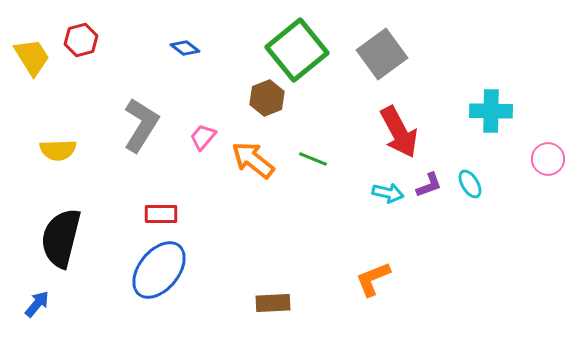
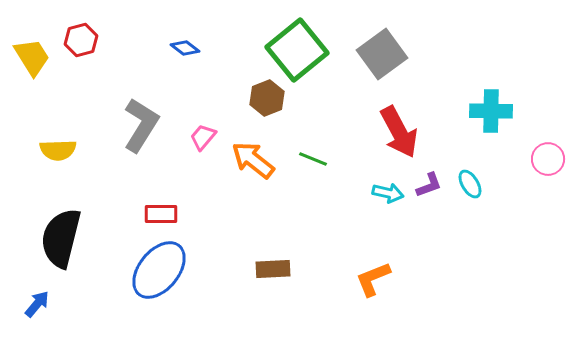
brown rectangle: moved 34 px up
